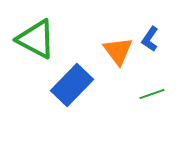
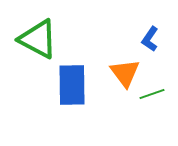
green triangle: moved 2 px right
orange triangle: moved 7 px right, 22 px down
blue rectangle: rotated 45 degrees counterclockwise
